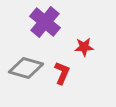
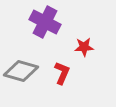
purple cross: rotated 12 degrees counterclockwise
gray diamond: moved 5 px left, 3 px down
